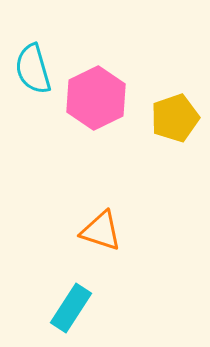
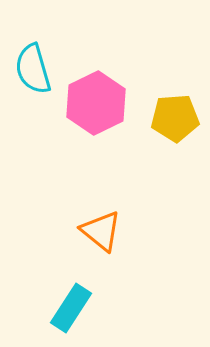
pink hexagon: moved 5 px down
yellow pentagon: rotated 15 degrees clockwise
orange triangle: rotated 21 degrees clockwise
